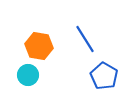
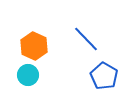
blue line: moved 1 px right; rotated 12 degrees counterclockwise
orange hexagon: moved 5 px left; rotated 16 degrees clockwise
